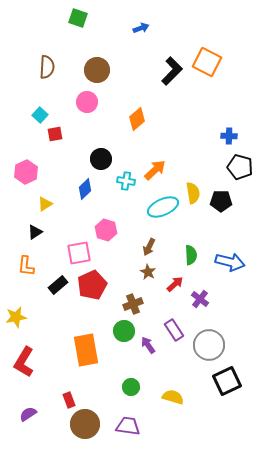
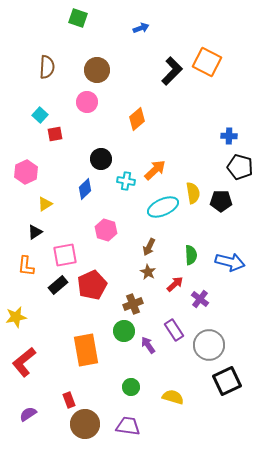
pink square at (79, 253): moved 14 px left, 2 px down
red L-shape at (24, 362): rotated 20 degrees clockwise
